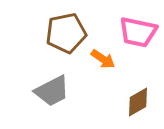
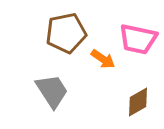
pink trapezoid: moved 7 px down
gray trapezoid: rotated 96 degrees counterclockwise
